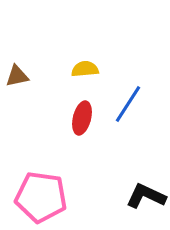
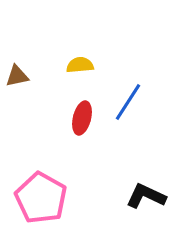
yellow semicircle: moved 5 px left, 4 px up
blue line: moved 2 px up
pink pentagon: moved 1 px down; rotated 21 degrees clockwise
